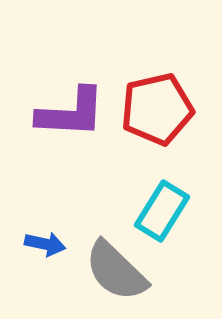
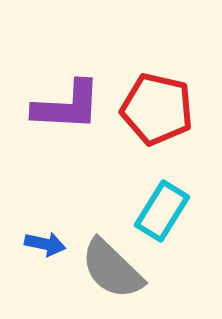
red pentagon: rotated 26 degrees clockwise
purple L-shape: moved 4 px left, 7 px up
gray semicircle: moved 4 px left, 2 px up
